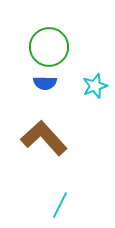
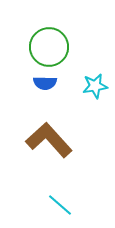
cyan star: rotated 10 degrees clockwise
brown L-shape: moved 5 px right, 2 px down
cyan line: rotated 76 degrees counterclockwise
